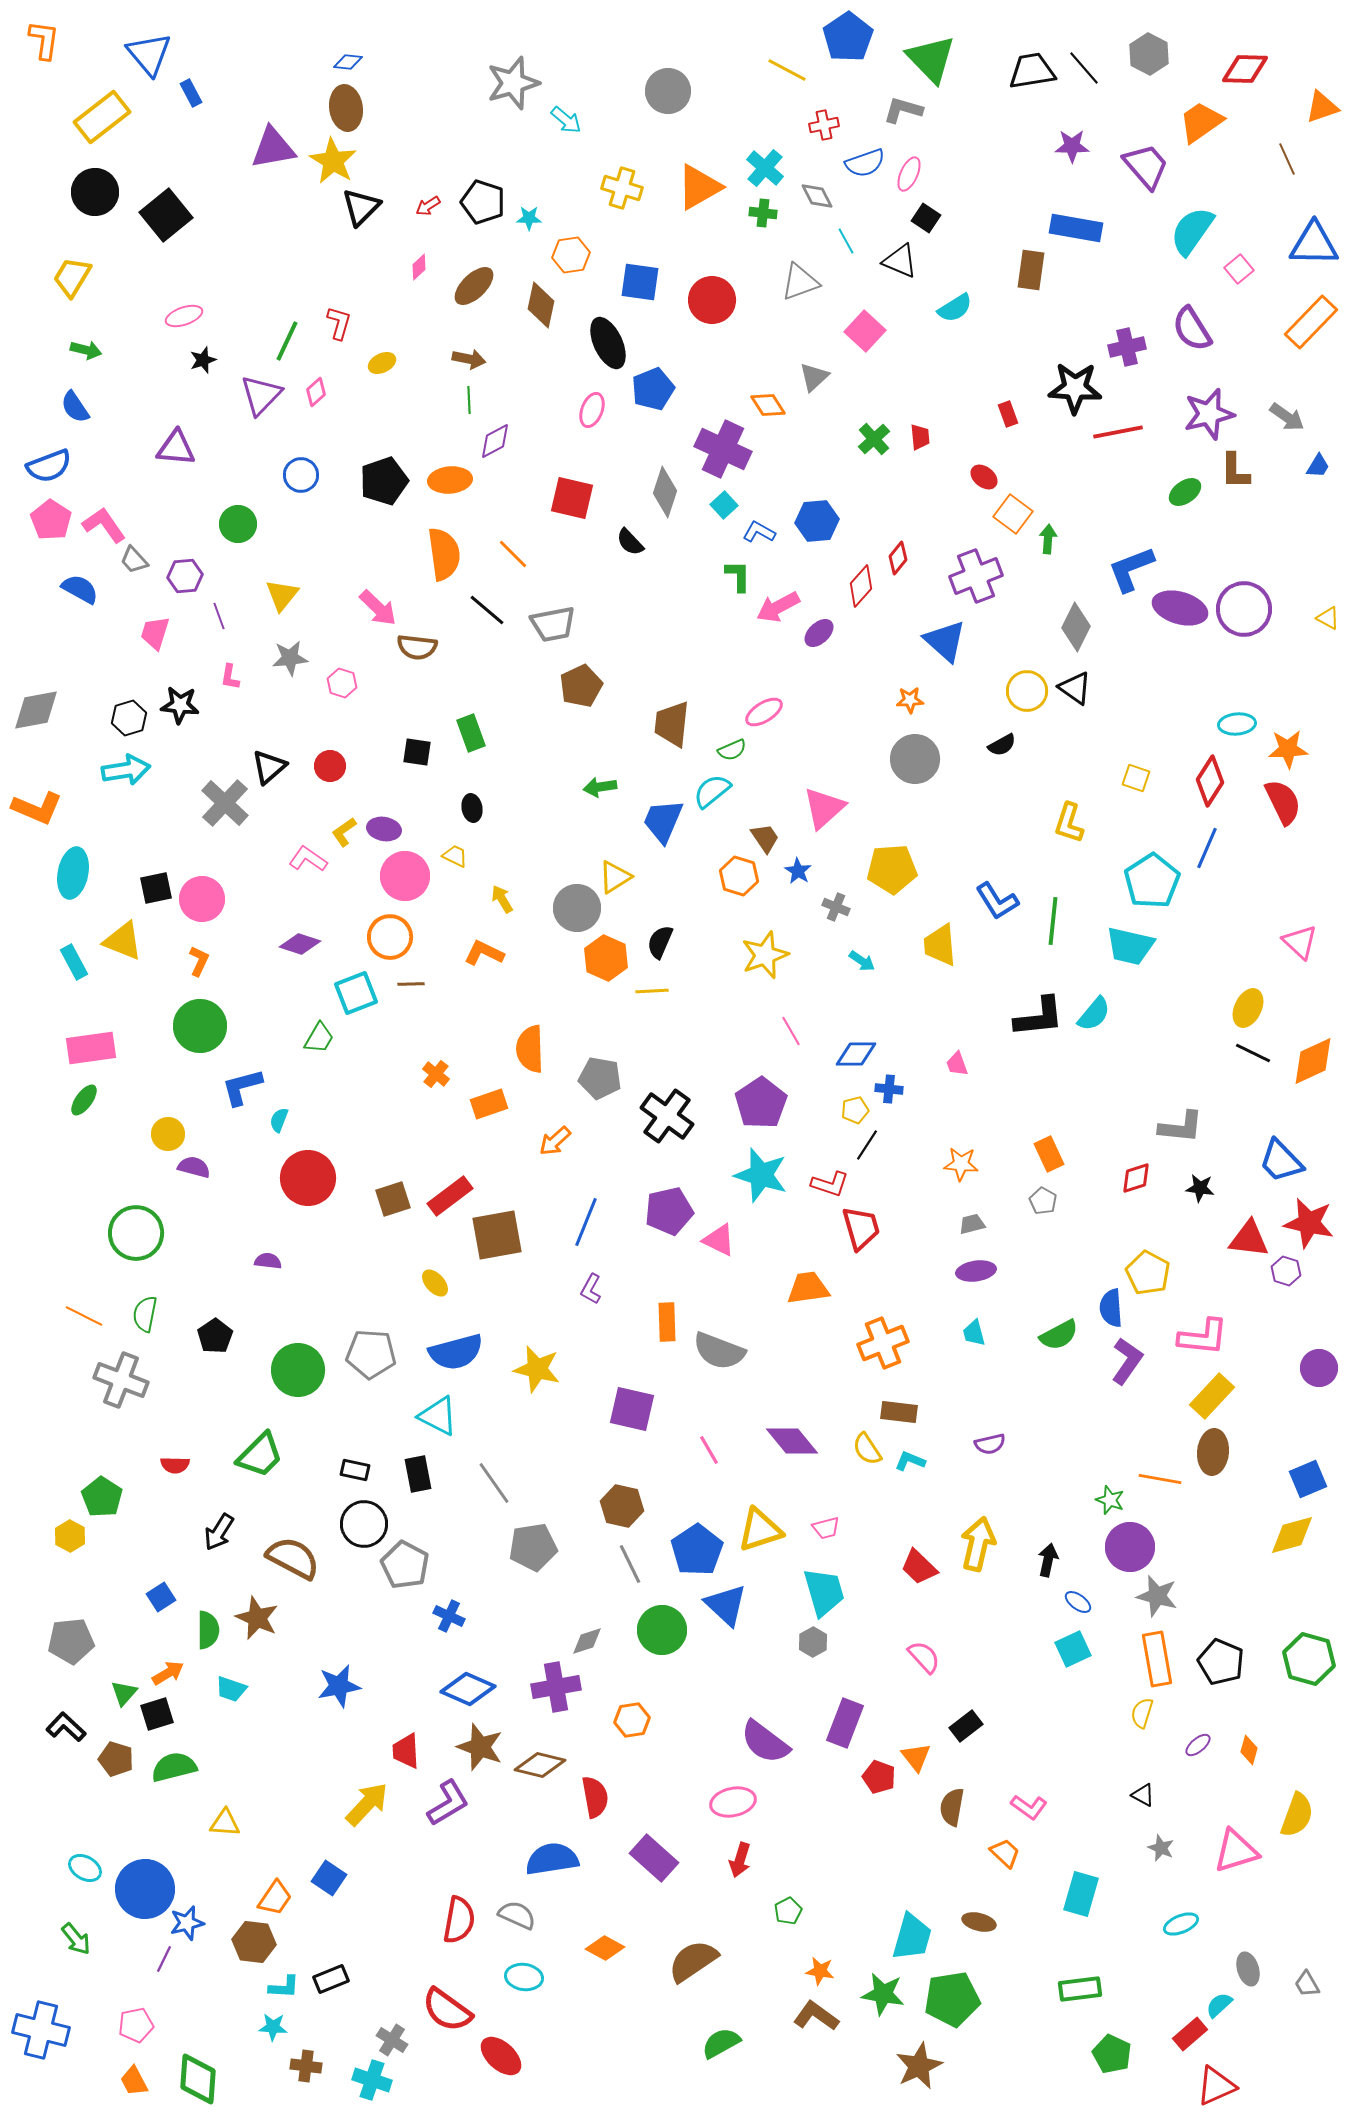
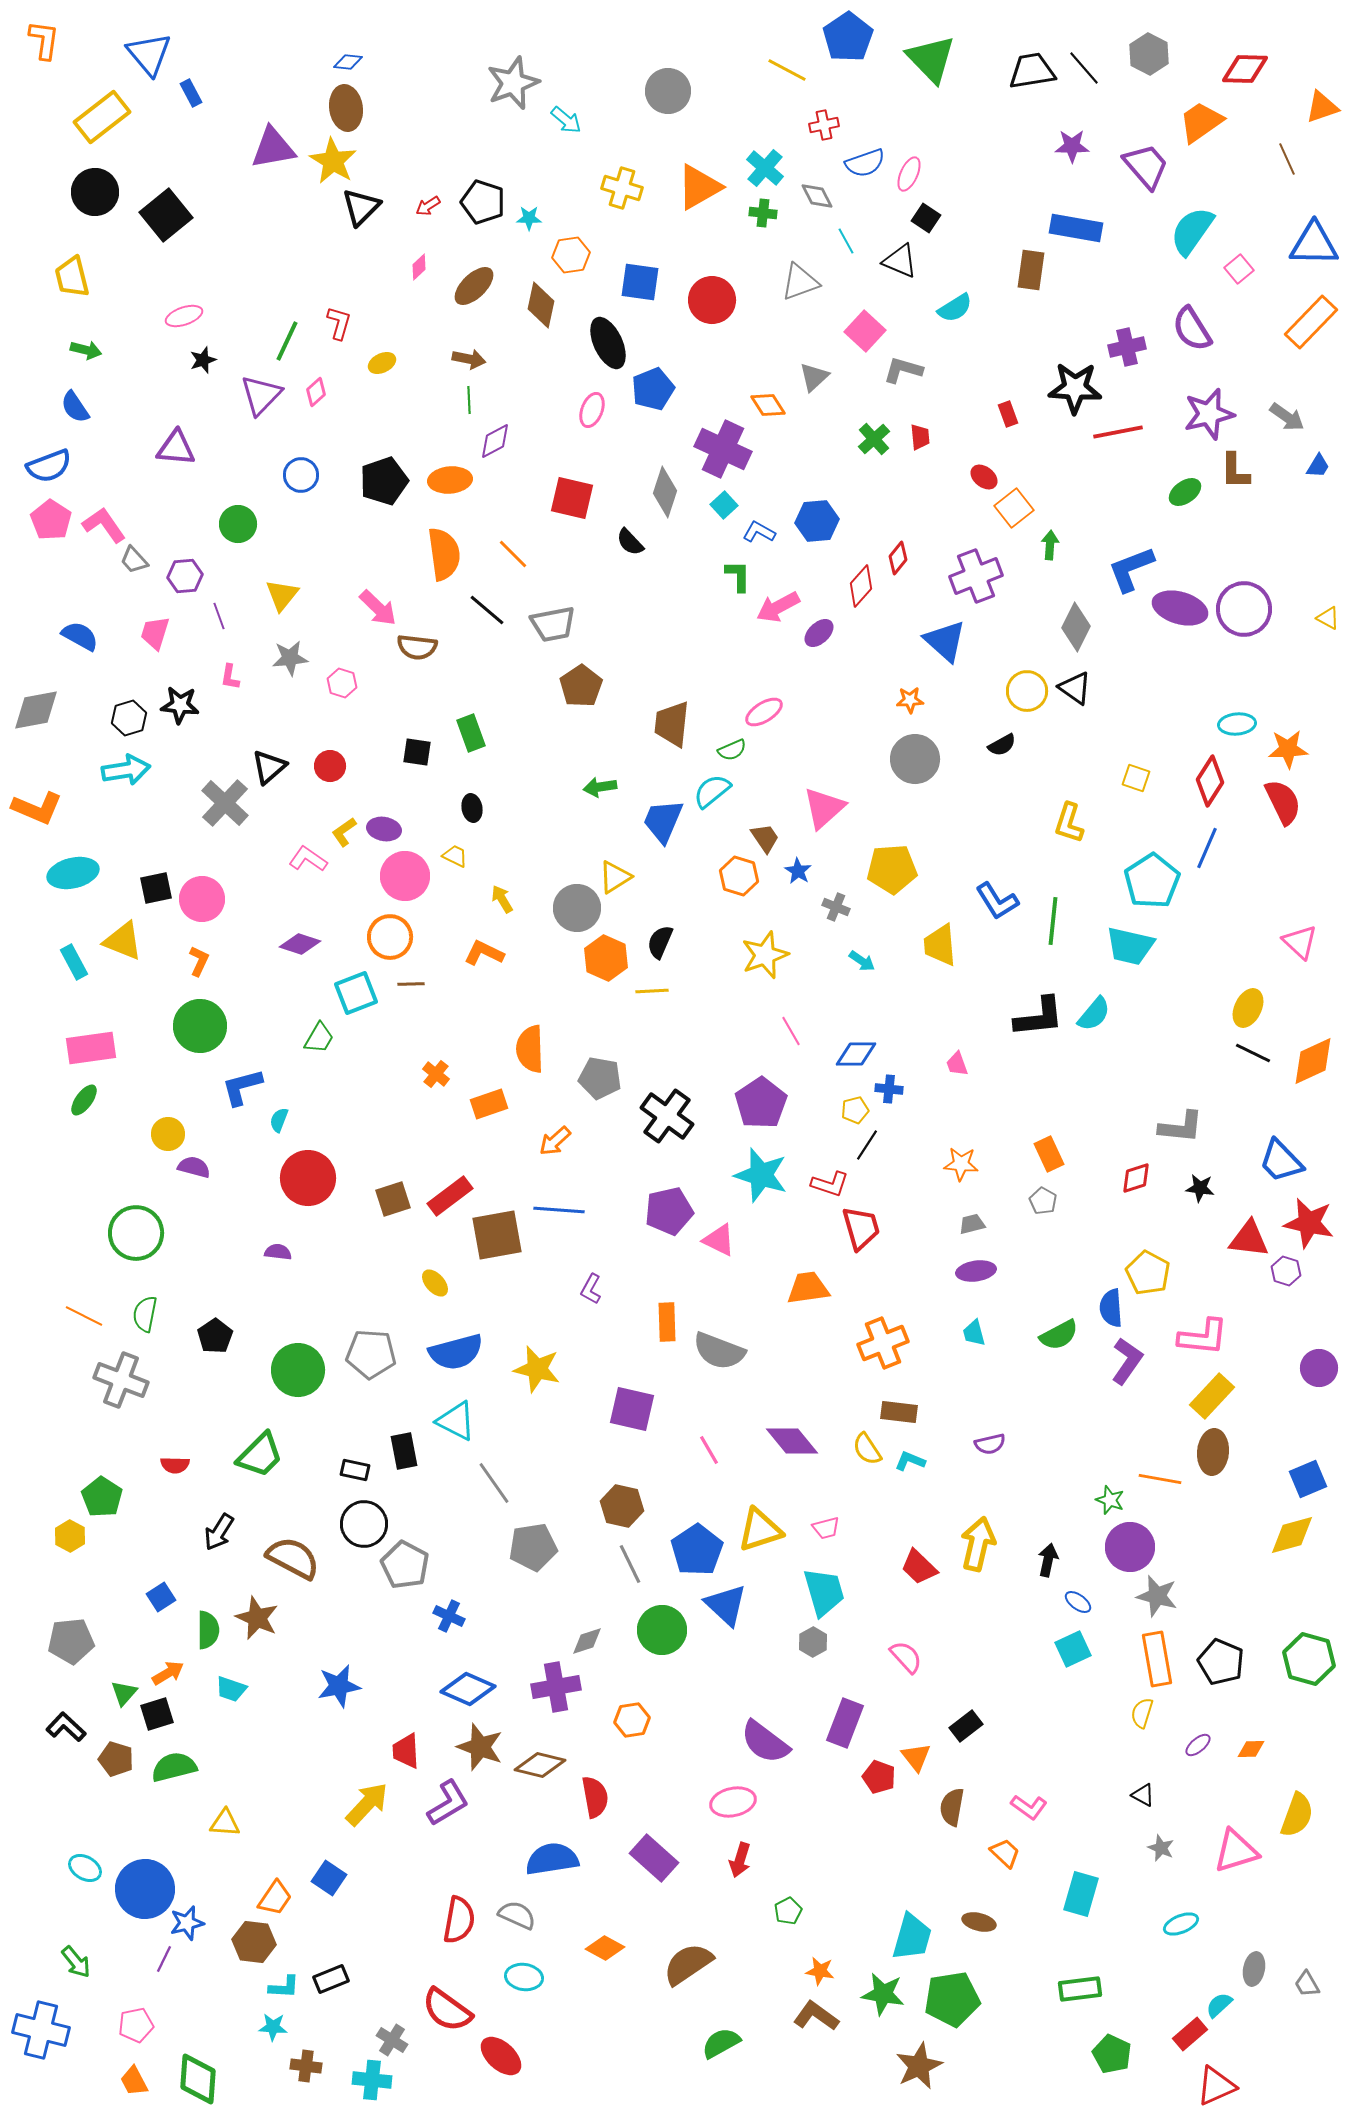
gray star at (513, 83): rotated 4 degrees counterclockwise
gray L-shape at (903, 110): moved 260 px down
yellow trapezoid at (72, 277): rotated 45 degrees counterclockwise
orange square at (1013, 514): moved 1 px right, 6 px up; rotated 15 degrees clockwise
green arrow at (1048, 539): moved 2 px right, 6 px down
blue semicircle at (80, 589): moved 47 px down
brown pentagon at (581, 686): rotated 9 degrees counterclockwise
cyan ellipse at (73, 873): rotated 66 degrees clockwise
blue line at (586, 1222): moved 27 px left, 12 px up; rotated 72 degrees clockwise
purple semicircle at (268, 1261): moved 10 px right, 9 px up
cyan triangle at (438, 1416): moved 18 px right, 5 px down
black rectangle at (418, 1474): moved 14 px left, 23 px up
pink semicircle at (924, 1657): moved 18 px left
orange diamond at (1249, 1750): moved 2 px right, 1 px up; rotated 72 degrees clockwise
green arrow at (76, 1939): moved 23 px down
brown semicircle at (693, 1961): moved 5 px left, 3 px down
gray ellipse at (1248, 1969): moved 6 px right; rotated 28 degrees clockwise
cyan cross at (372, 2080): rotated 12 degrees counterclockwise
